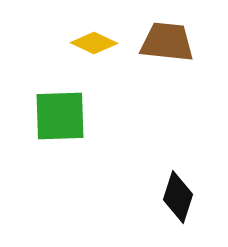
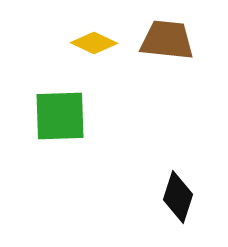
brown trapezoid: moved 2 px up
